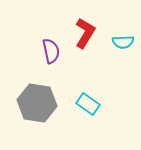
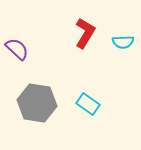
purple semicircle: moved 34 px left, 2 px up; rotated 35 degrees counterclockwise
